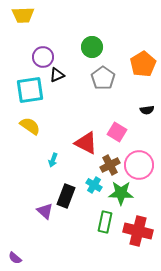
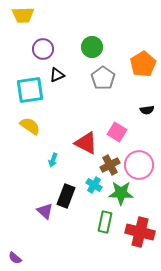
purple circle: moved 8 px up
red cross: moved 2 px right, 1 px down
